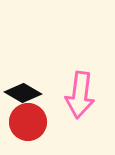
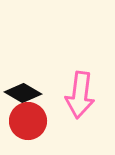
red circle: moved 1 px up
